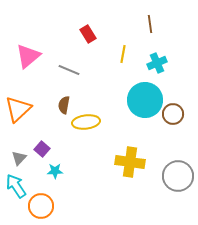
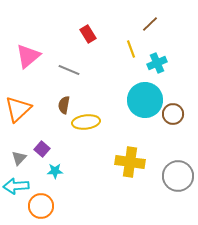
brown line: rotated 54 degrees clockwise
yellow line: moved 8 px right, 5 px up; rotated 30 degrees counterclockwise
cyan arrow: rotated 60 degrees counterclockwise
